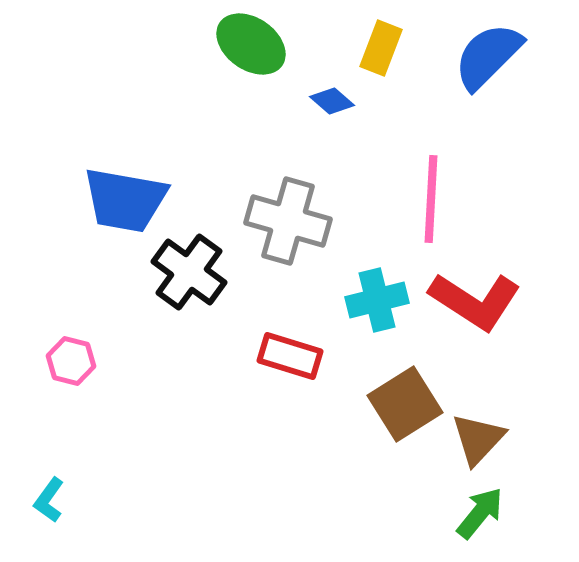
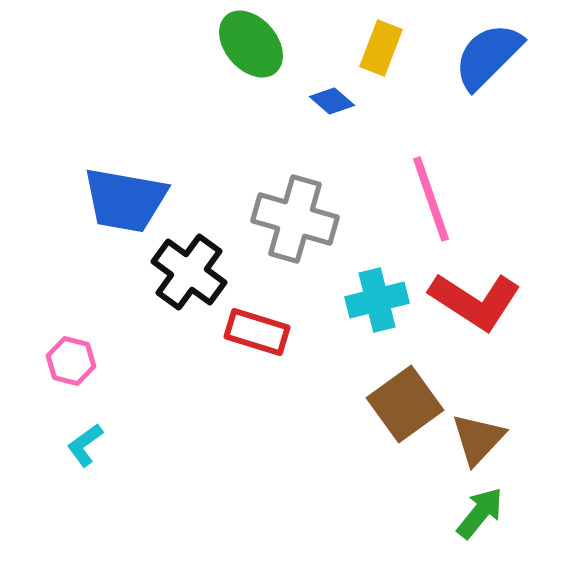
green ellipse: rotated 14 degrees clockwise
pink line: rotated 22 degrees counterclockwise
gray cross: moved 7 px right, 2 px up
red rectangle: moved 33 px left, 24 px up
brown square: rotated 4 degrees counterclockwise
cyan L-shape: moved 36 px right, 55 px up; rotated 18 degrees clockwise
